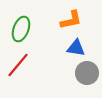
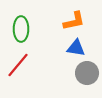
orange L-shape: moved 3 px right, 1 px down
green ellipse: rotated 20 degrees counterclockwise
